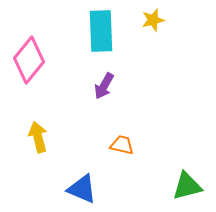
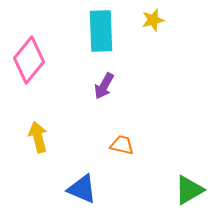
green triangle: moved 2 px right, 4 px down; rotated 16 degrees counterclockwise
